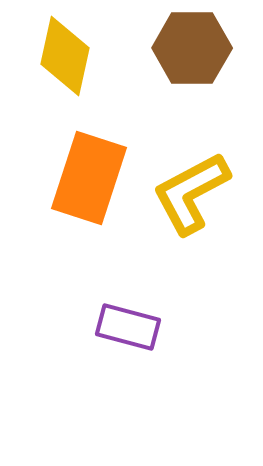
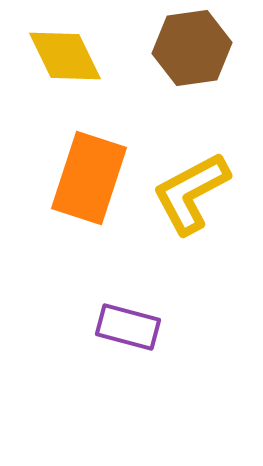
brown hexagon: rotated 8 degrees counterclockwise
yellow diamond: rotated 38 degrees counterclockwise
